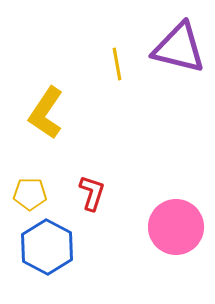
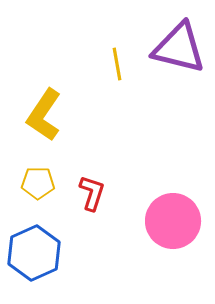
yellow L-shape: moved 2 px left, 2 px down
yellow pentagon: moved 8 px right, 11 px up
pink circle: moved 3 px left, 6 px up
blue hexagon: moved 13 px left, 6 px down; rotated 8 degrees clockwise
